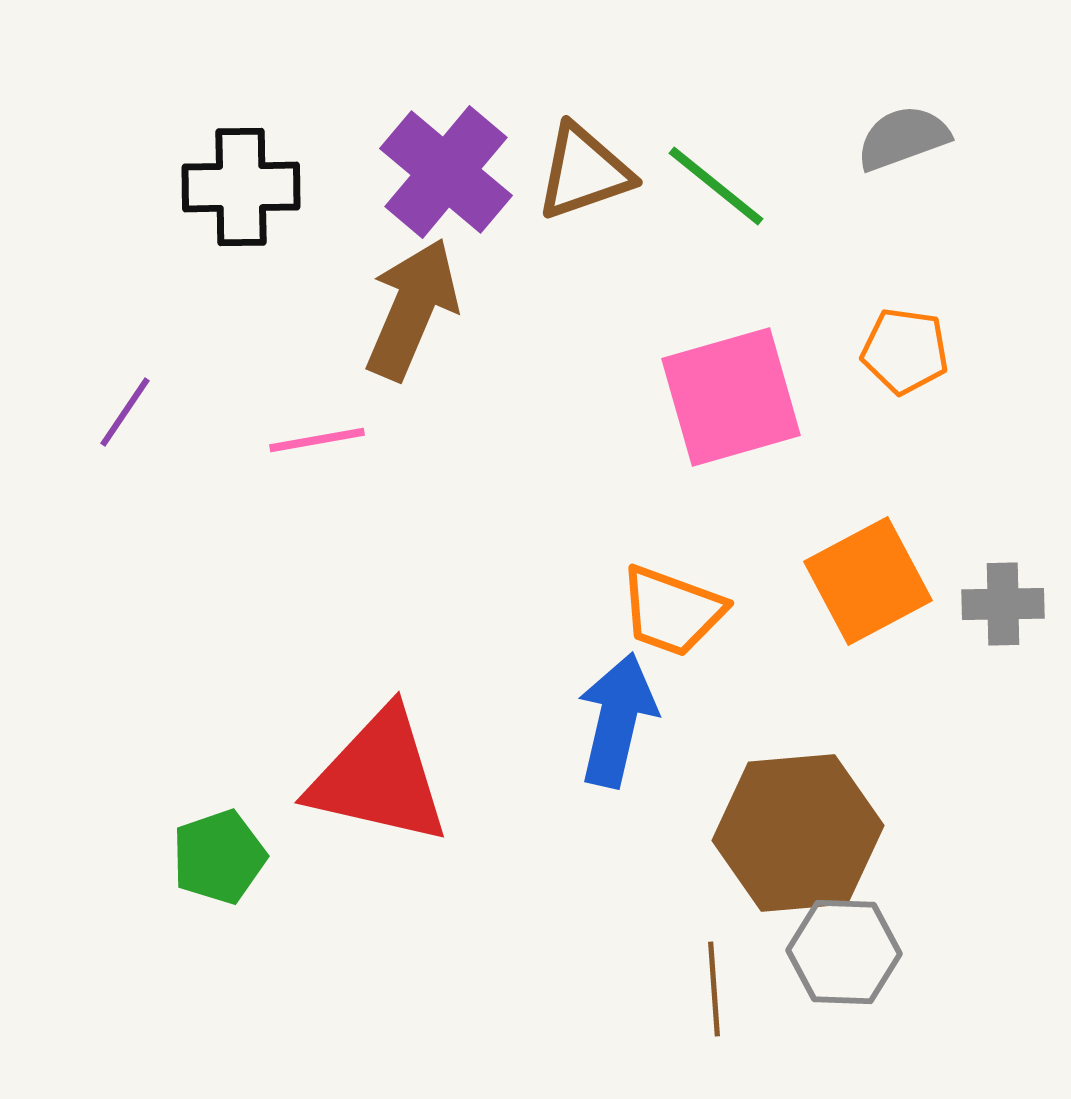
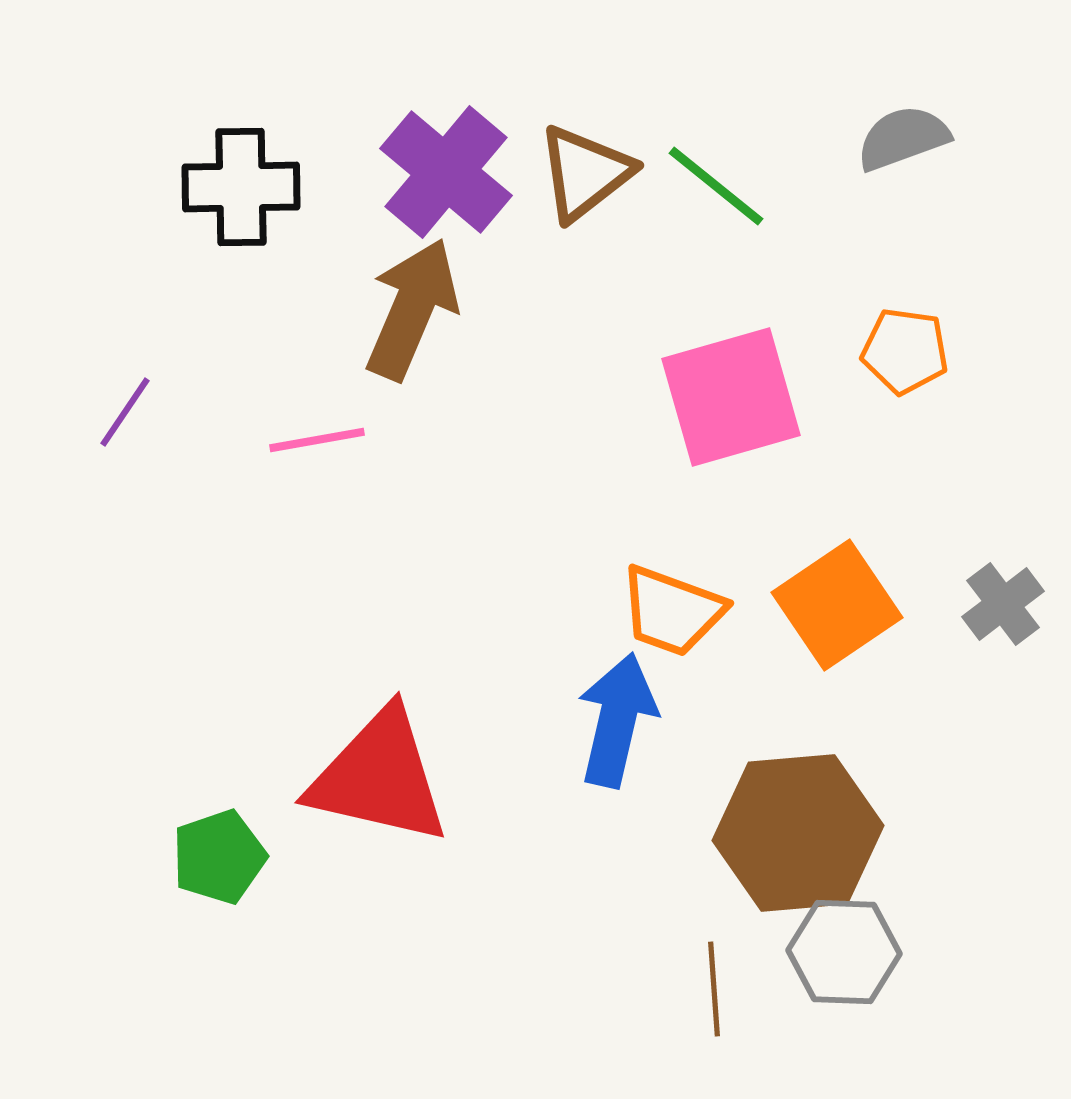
brown triangle: moved 1 px right, 1 px down; rotated 19 degrees counterclockwise
orange square: moved 31 px left, 24 px down; rotated 6 degrees counterclockwise
gray cross: rotated 36 degrees counterclockwise
